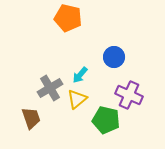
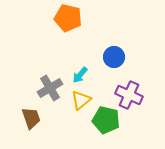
yellow triangle: moved 4 px right, 1 px down
